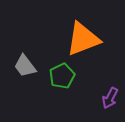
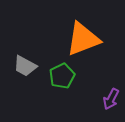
gray trapezoid: rotated 25 degrees counterclockwise
purple arrow: moved 1 px right, 1 px down
